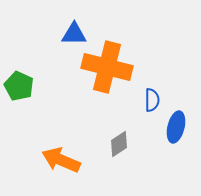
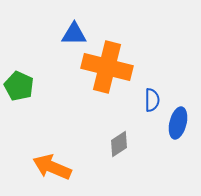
blue ellipse: moved 2 px right, 4 px up
orange arrow: moved 9 px left, 7 px down
